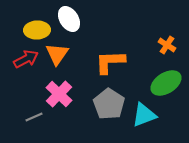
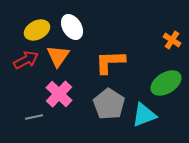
white ellipse: moved 3 px right, 8 px down
yellow ellipse: rotated 25 degrees counterclockwise
orange cross: moved 5 px right, 5 px up
orange triangle: moved 1 px right, 2 px down
red arrow: moved 1 px down
gray line: rotated 12 degrees clockwise
